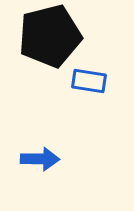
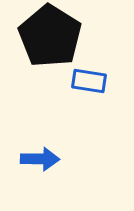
black pentagon: rotated 26 degrees counterclockwise
